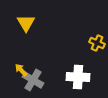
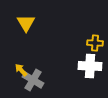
yellow cross: moved 2 px left; rotated 21 degrees counterclockwise
white cross: moved 12 px right, 11 px up
